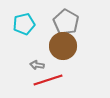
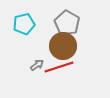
gray pentagon: moved 1 px right, 1 px down
gray arrow: rotated 136 degrees clockwise
red line: moved 11 px right, 13 px up
